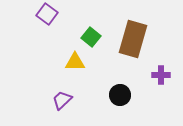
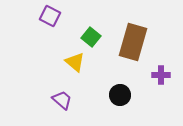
purple square: moved 3 px right, 2 px down; rotated 10 degrees counterclockwise
brown rectangle: moved 3 px down
yellow triangle: rotated 40 degrees clockwise
purple trapezoid: rotated 85 degrees clockwise
